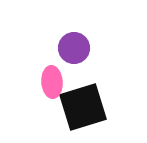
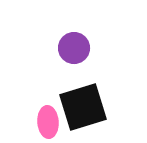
pink ellipse: moved 4 px left, 40 px down
